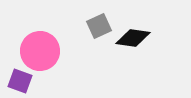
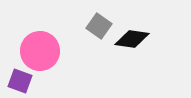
gray square: rotated 30 degrees counterclockwise
black diamond: moved 1 px left, 1 px down
